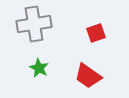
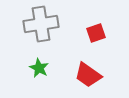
gray cross: moved 7 px right
red trapezoid: moved 1 px up
